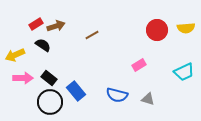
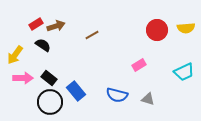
yellow arrow: rotated 30 degrees counterclockwise
